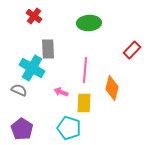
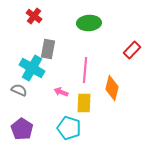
gray rectangle: rotated 12 degrees clockwise
